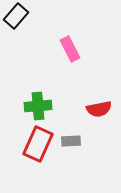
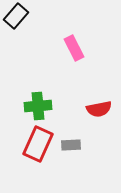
pink rectangle: moved 4 px right, 1 px up
gray rectangle: moved 4 px down
